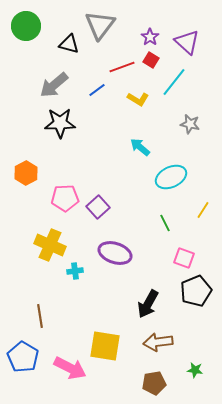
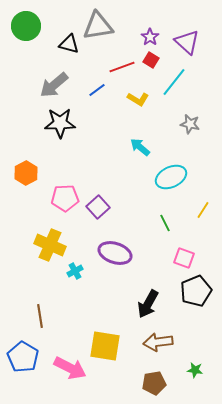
gray triangle: moved 2 px left, 1 px down; rotated 44 degrees clockwise
cyan cross: rotated 21 degrees counterclockwise
